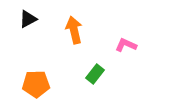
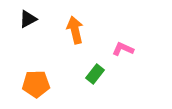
orange arrow: moved 1 px right
pink L-shape: moved 3 px left, 4 px down
